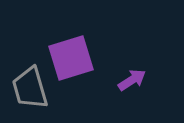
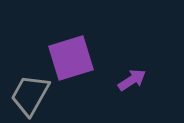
gray trapezoid: moved 7 px down; rotated 45 degrees clockwise
